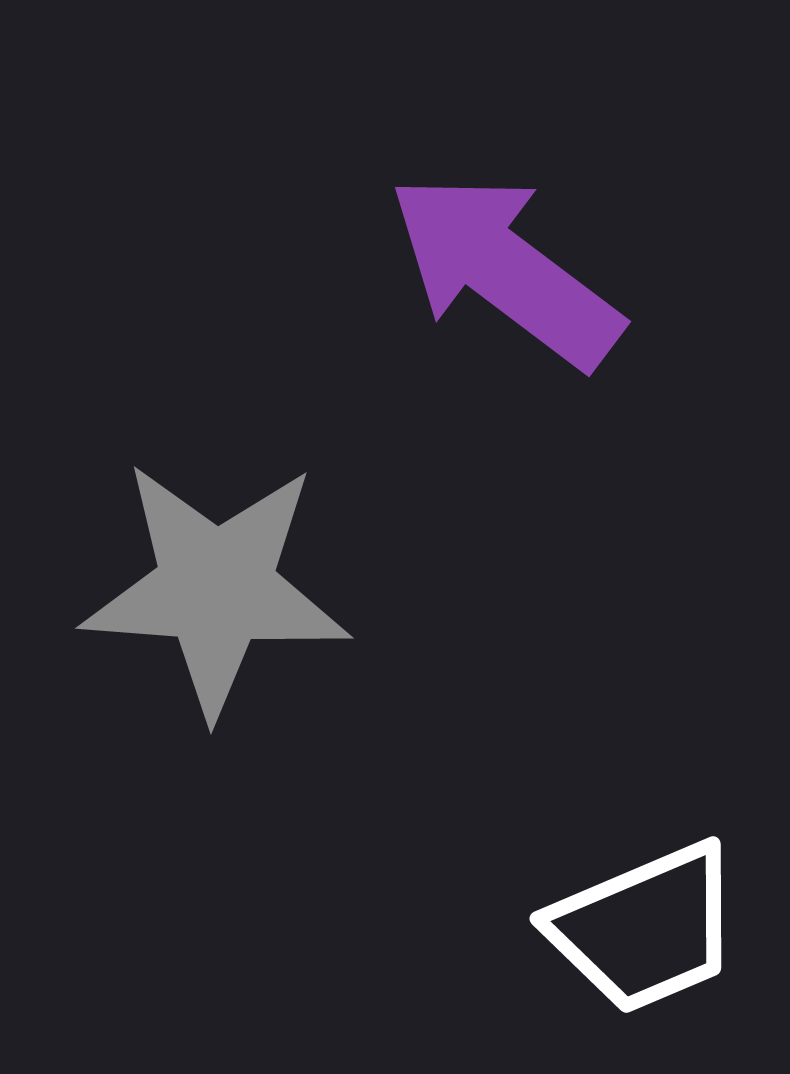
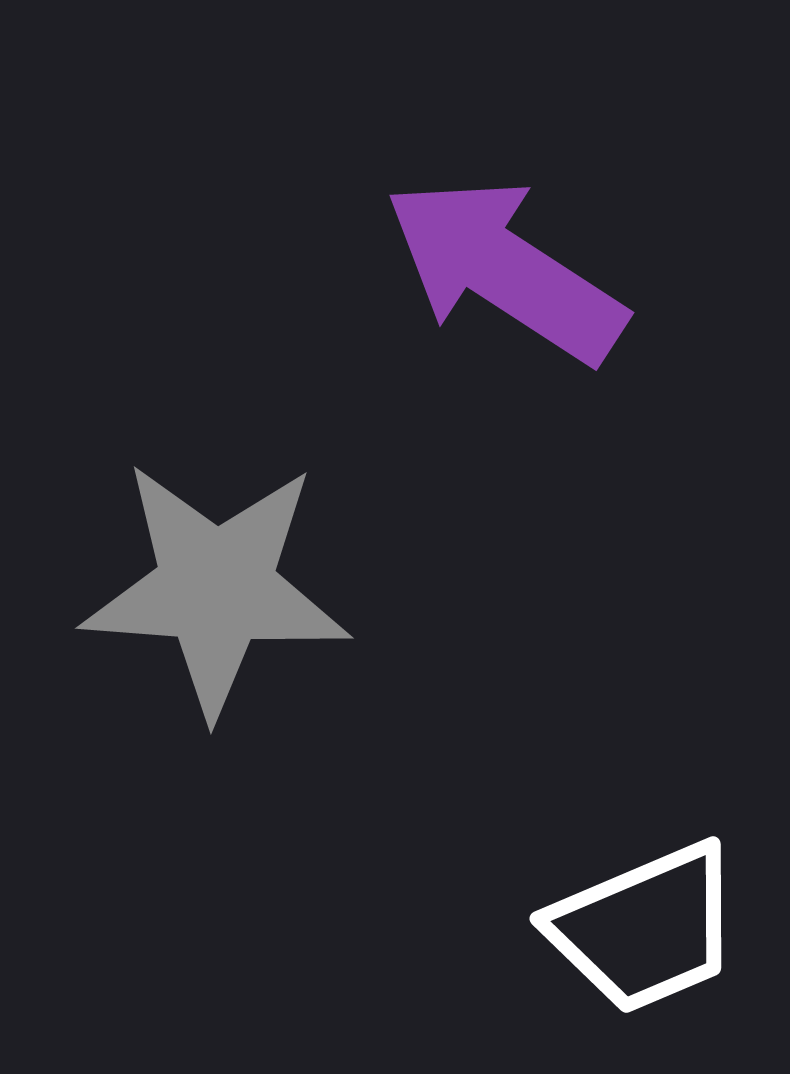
purple arrow: rotated 4 degrees counterclockwise
